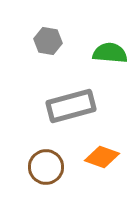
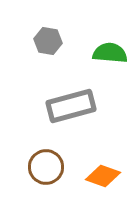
orange diamond: moved 1 px right, 19 px down
